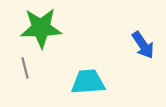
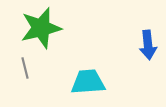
green star: rotated 12 degrees counterclockwise
blue arrow: moved 5 px right; rotated 28 degrees clockwise
